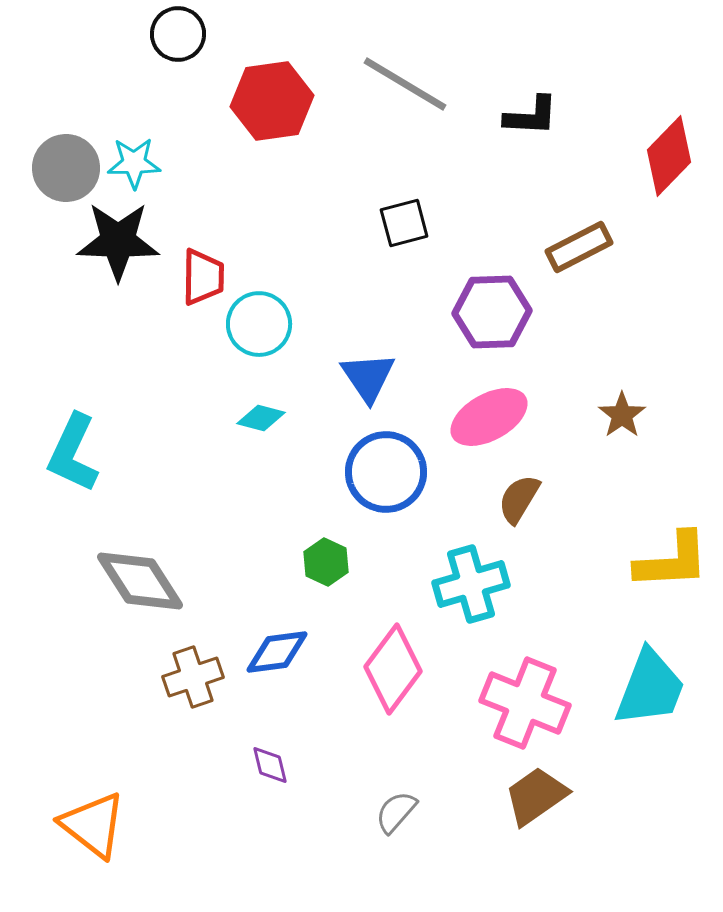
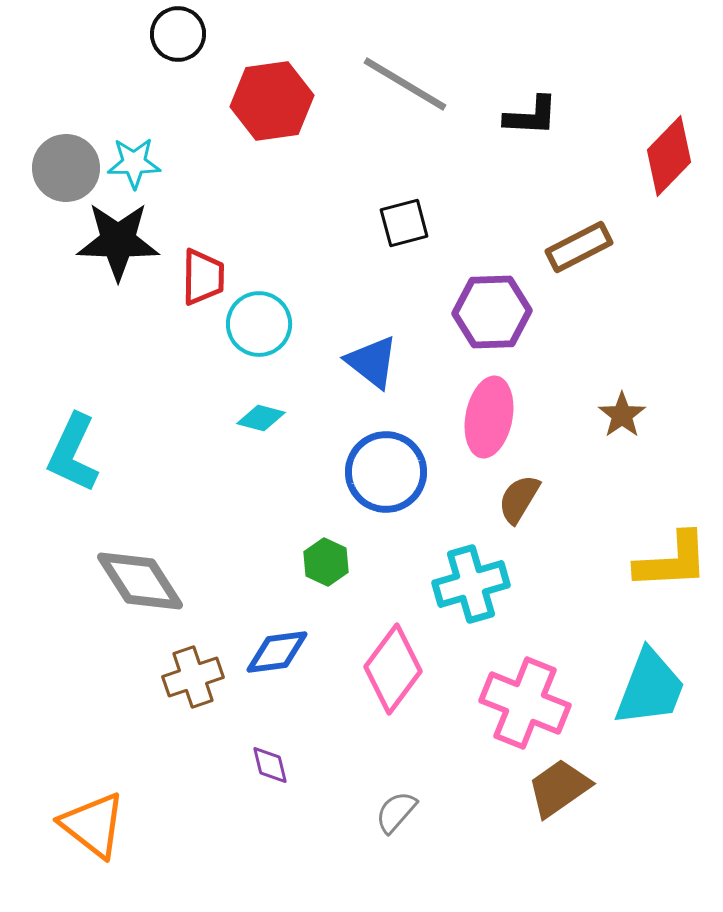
blue triangle: moved 4 px right, 15 px up; rotated 18 degrees counterclockwise
pink ellipse: rotated 50 degrees counterclockwise
brown trapezoid: moved 23 px right, 8 px up
